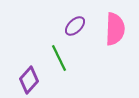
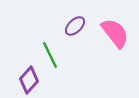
pink semicircle: moved 4 px down; rotated 40 degrees counterclockwise
green line: moved 9 px left, 3 px up
